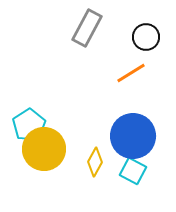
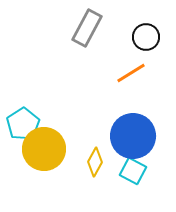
cyan pentagon: moved 6 px left, 1 px up
